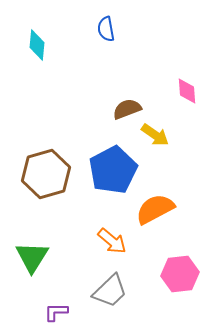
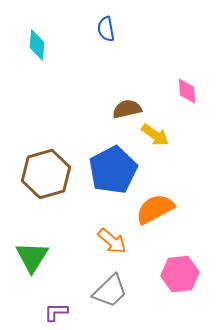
brown semicircle: rotated 8 degrees clockwise
